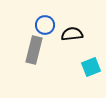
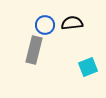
black semicircle: moved 11 px up
cyan square: moved 3 px left
